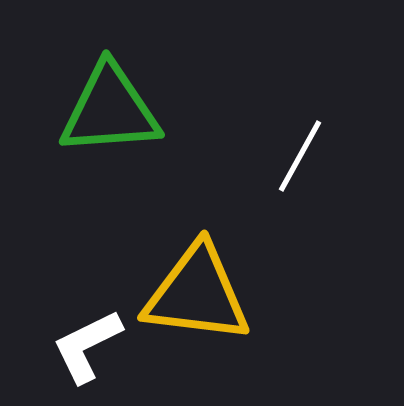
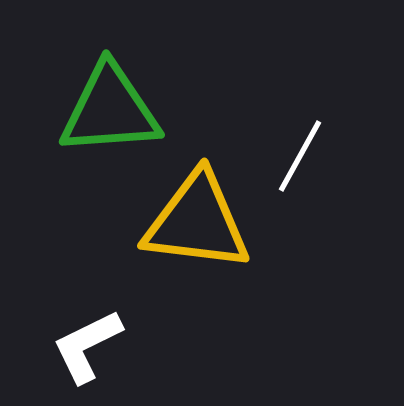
yellow triangle: moved 72 px up
